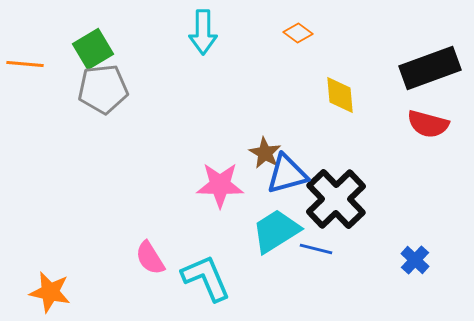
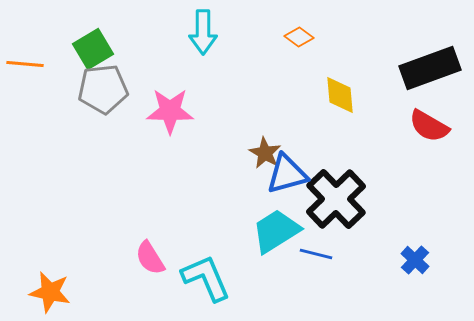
orange diamond: moved 1 px right, 4 px down
red semicircle: moved 1 px right, 2 px down; rotated 15 degrees clockwise
pink star: moved 50 px left, 74 px up
blue line: moved 5 px down
